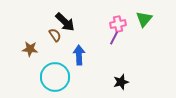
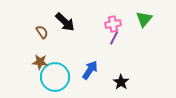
pink cross: moved 5 px left
brown semicircle: moved 13 px left, 3 px up
brown star: moved 10 px right, 13 px down
blue arrow: moved 11 px right, 15 px down; rotated 36 degrees clockwise
black star: rotated 21 degrees counterclockwise
